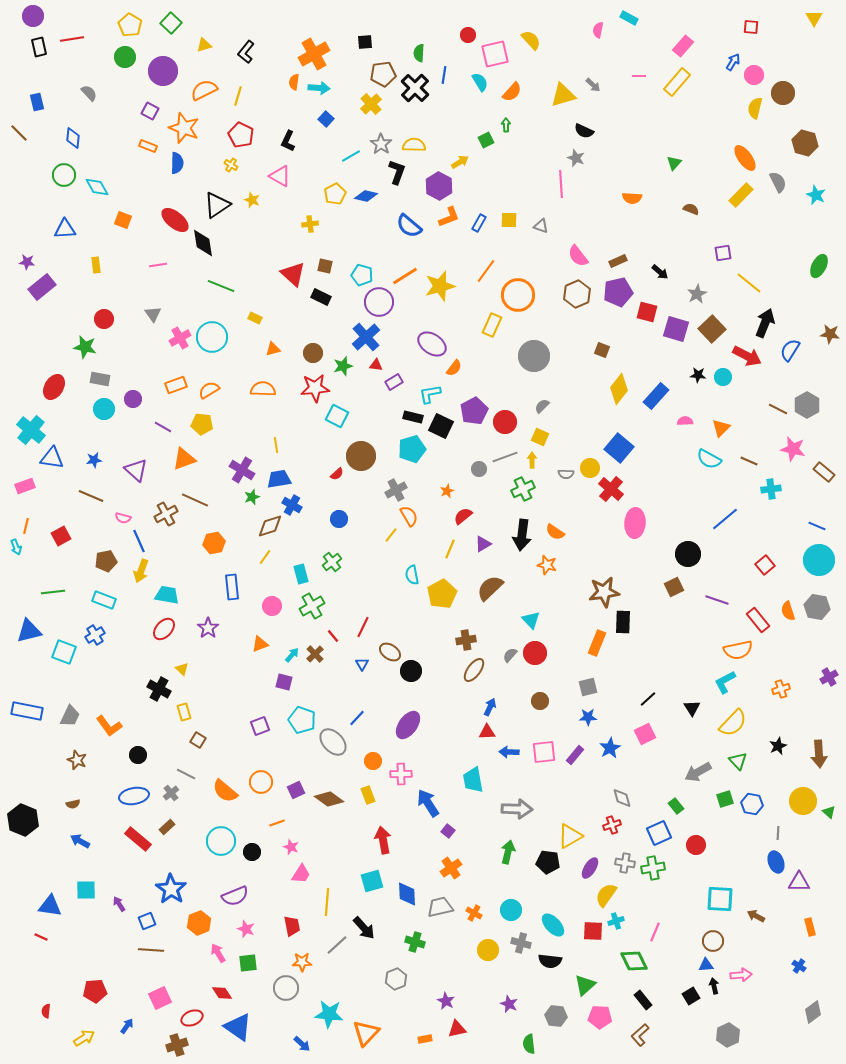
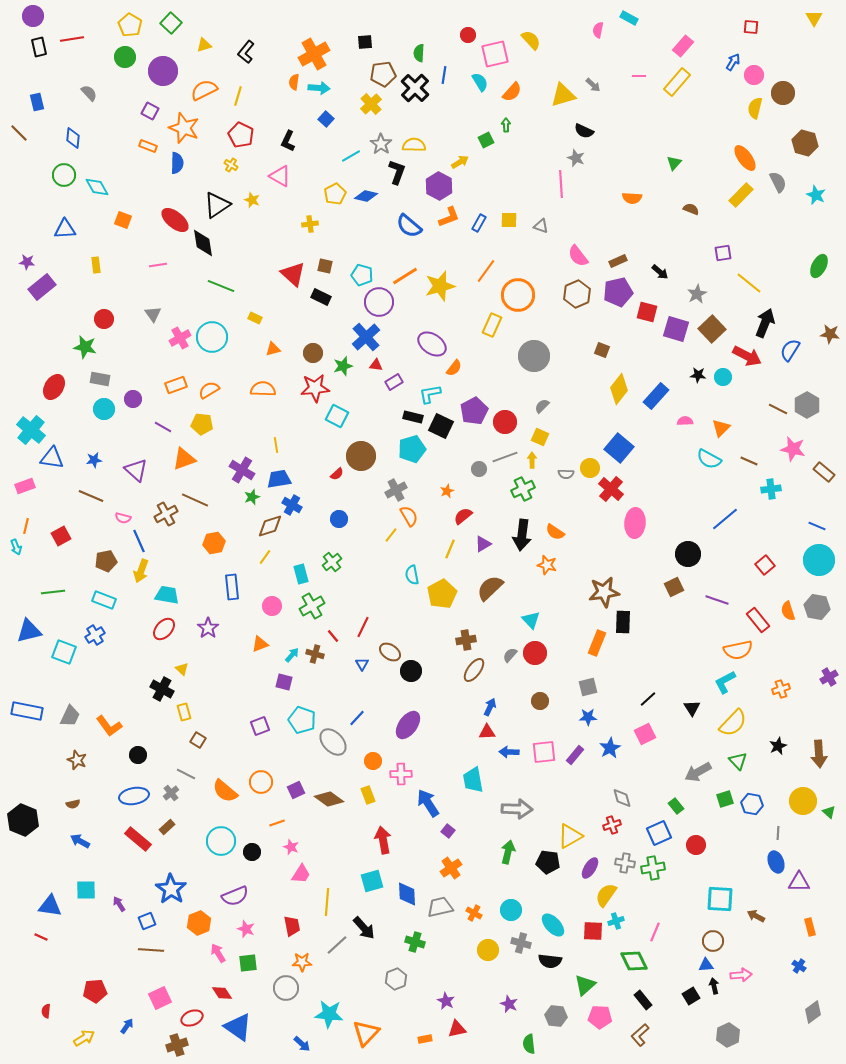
brown cross at (315, 654): rotated 30 degrees counterclockwise
black cross at (159, 689): moved 3 px right
